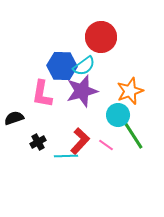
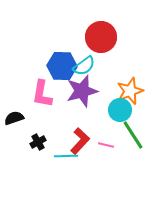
cyan circle: moved 2 px right, 5 px up
pink line: rotated 21 degrees counterclockwise
